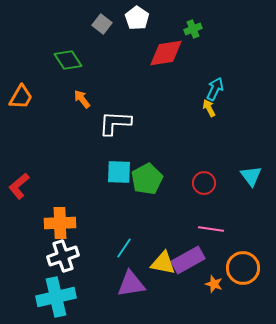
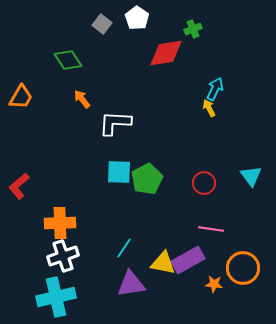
orange star: rotated 12 degrees counterclockwise
